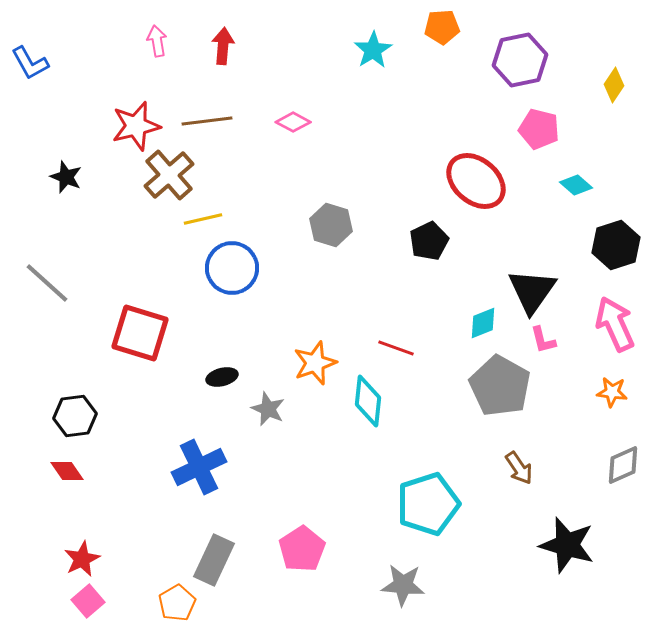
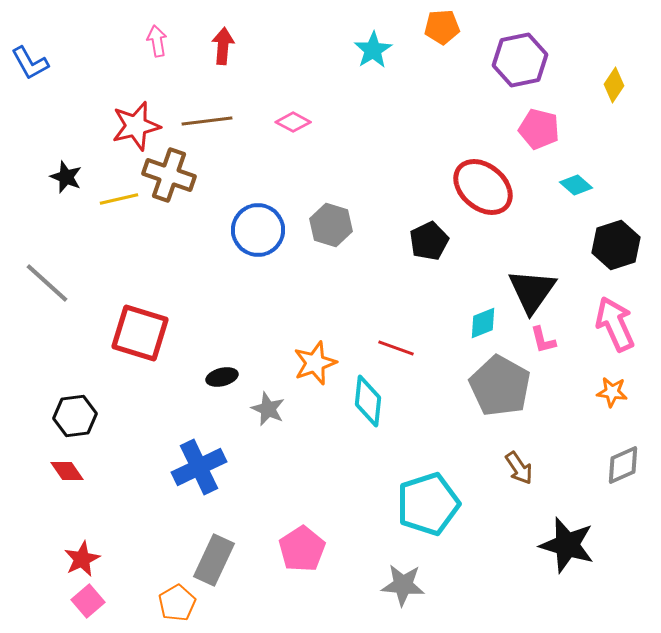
brown cross at (169, 175): rotated 30 degrees counterclockwise
red ellipse at (476, 181): moved 7 px right, 6 px down
yellow line at (203, 219): moved 84 px left, 20 px up
blue circle at (232, 268): moved 26 px right, 38 px up
